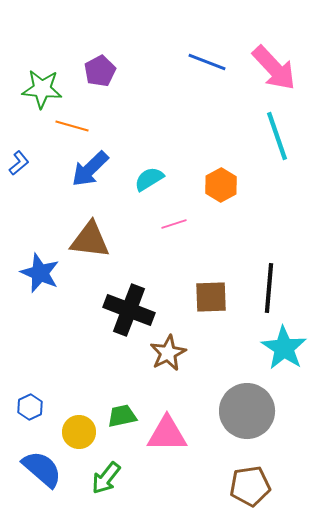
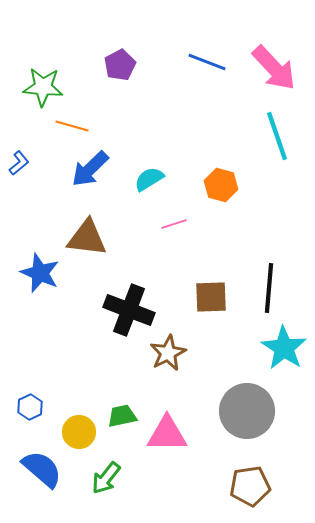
purple pentagon: moved 20 px right, 6 px up
green star: moved 1 px right, 2 px up
orange hexagon: rotated 16 degrees counterclockwise
brown triangle: moved 3 px left, 2 px up
